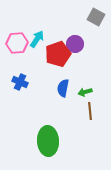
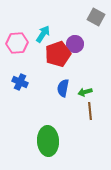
cyan arrow: moved 6 px right, 5 px up
